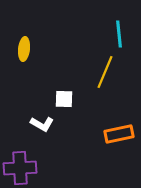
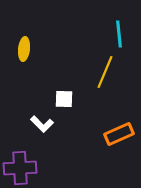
white L-shape: rotated 15 degrees clockwise
orange rectangle: rotated 12 degrees counterclockwise
